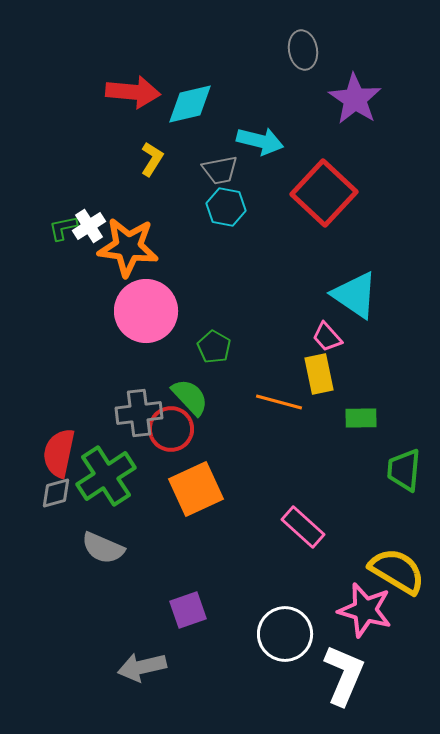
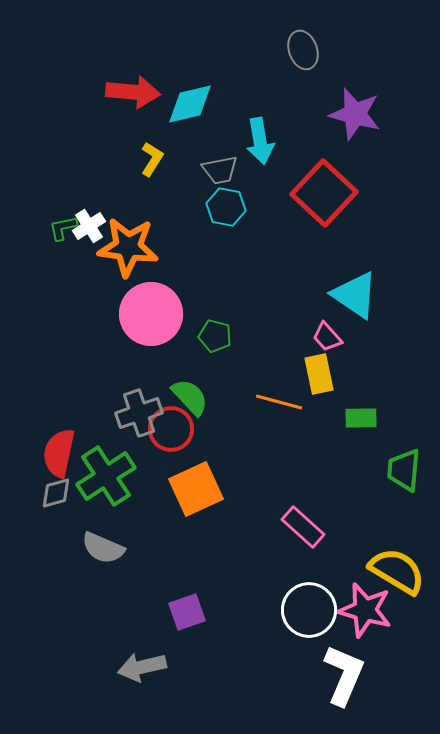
gray ellipse: rotated 9 degrees counterclockwise
purple star: moved 15 px down; rotated 18 degrees counterclockwise
cyan arrow: rotated 66 degrees clockwise
pink circle: moved 5 px right, 3 px down
green pentagon: moved 1 px right, 11 px up; rotated 16 degrees counterclockwise
gray cross: rotated 12 degrees counterclockwise
purple square: moved 1 px left, 2 px down
white circle: moved 24 px right, 24 px up
